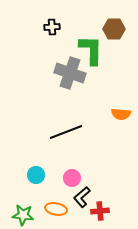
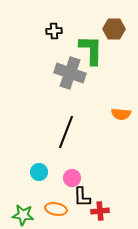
black cross: moved 2 px right, 4 px down
black line: rotated 48 degrees counterclockwise
cyan circle: moved 3 px right, 3 px up
black L-shape: rotated 50 degrees counterclockwise
